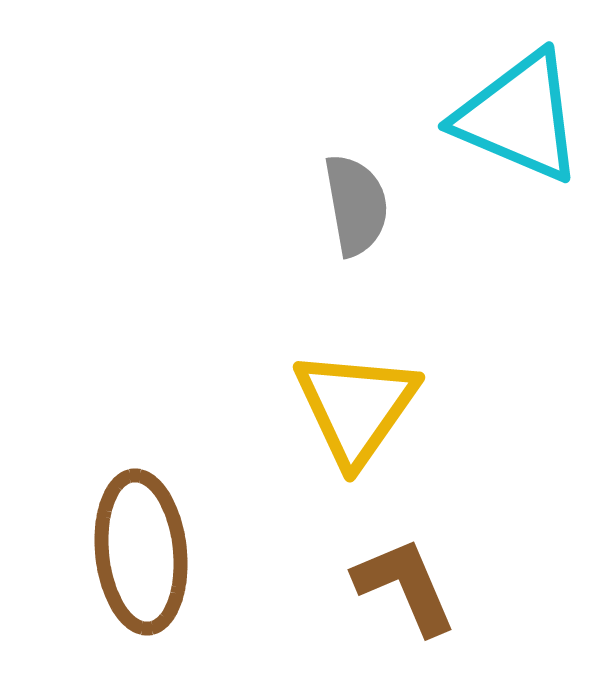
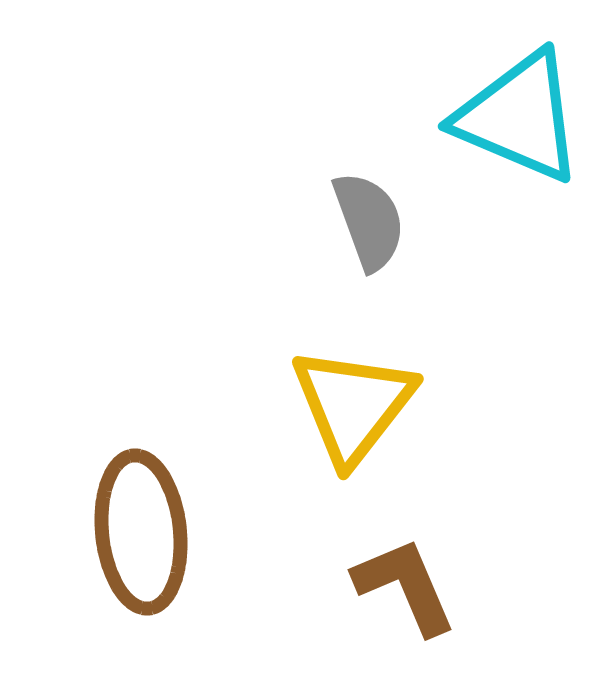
gray semicircle: moved 13 px right, 16 px down; rotated 10 degrees counterclockwise
yellow triangle: moved 3 px left, 2 px up; rotated 3 degrees clockwise
brown ellipse: moved 20 px up
